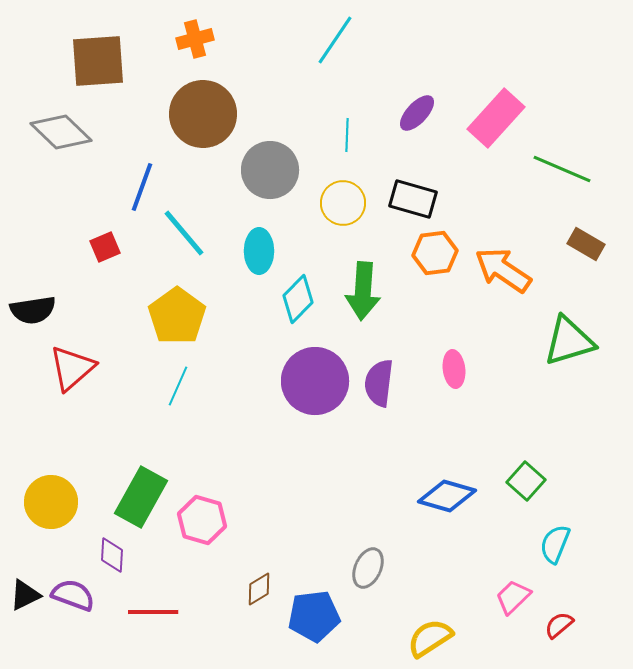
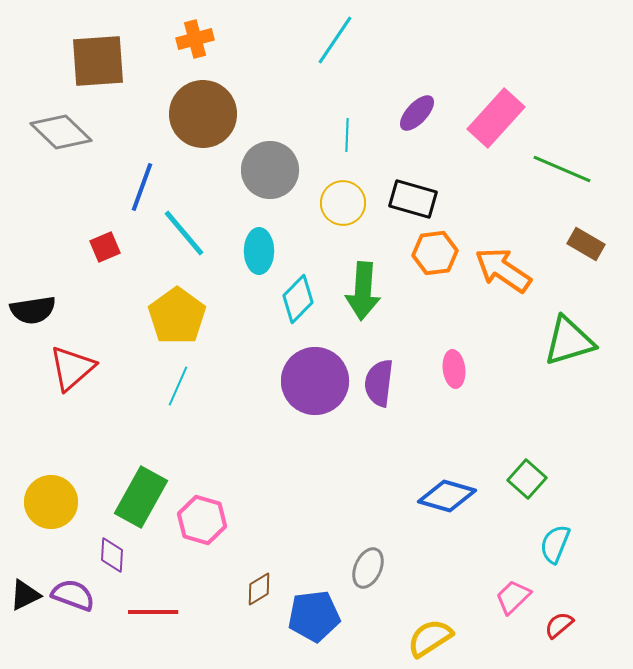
green square at (526, 481): moved 1 px right, 2 px up
